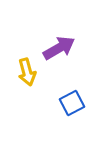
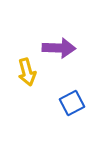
purple arrow: rotated 32 degrees clockwise
